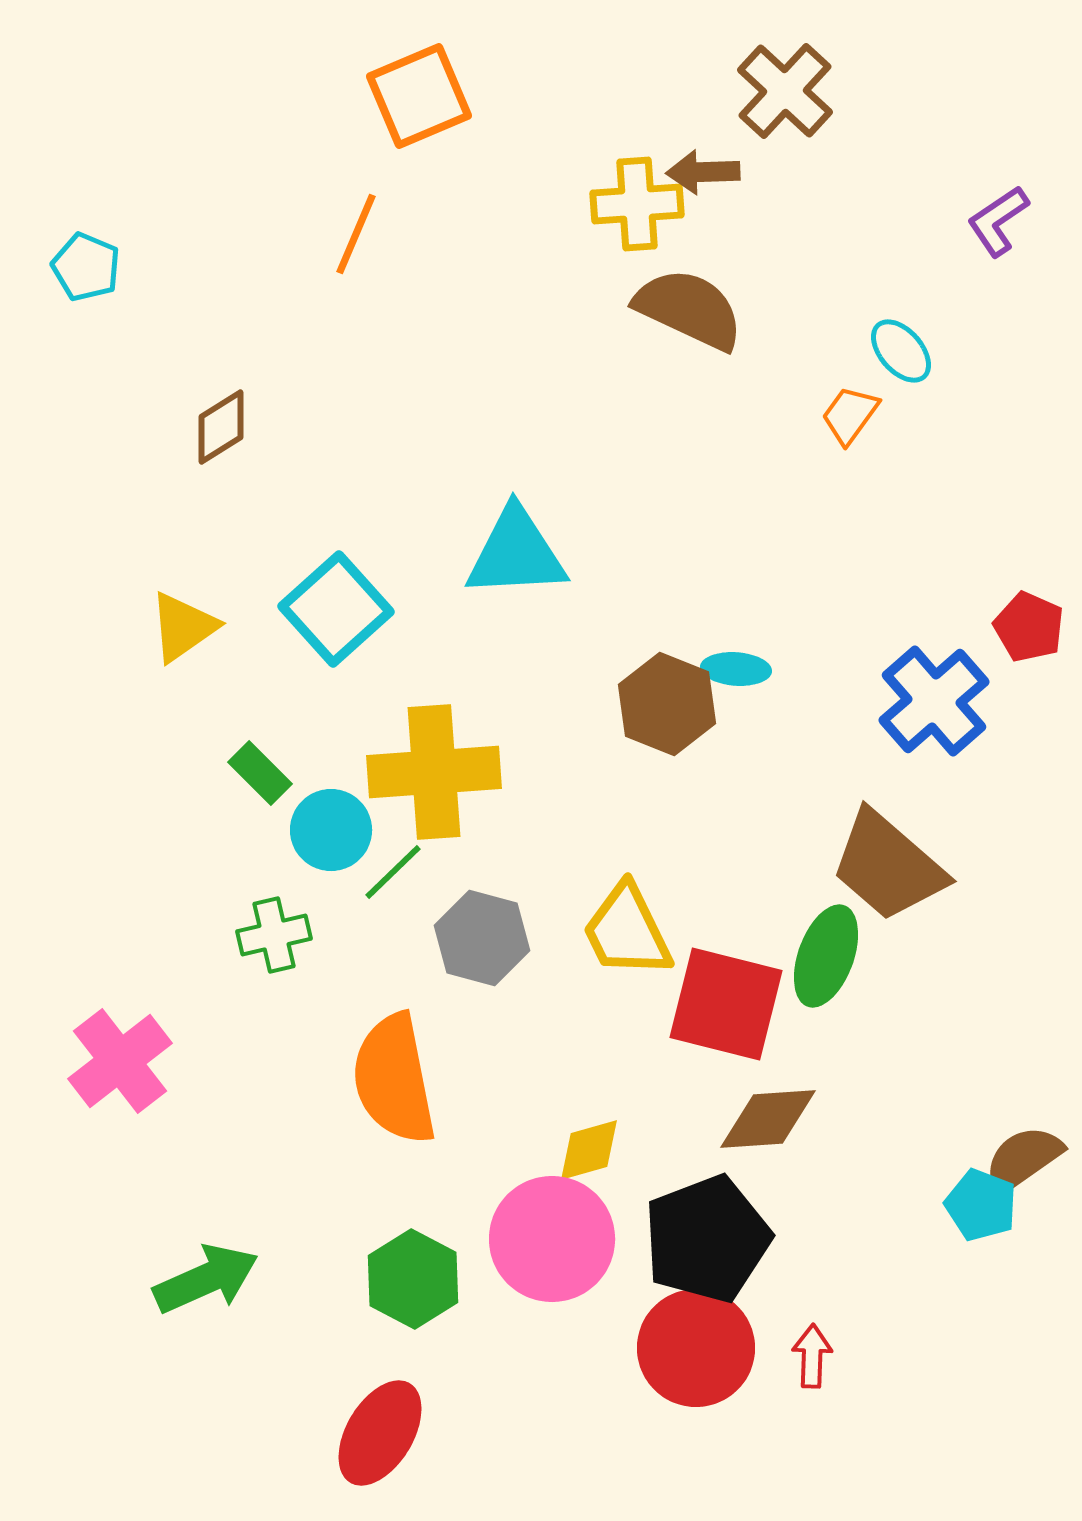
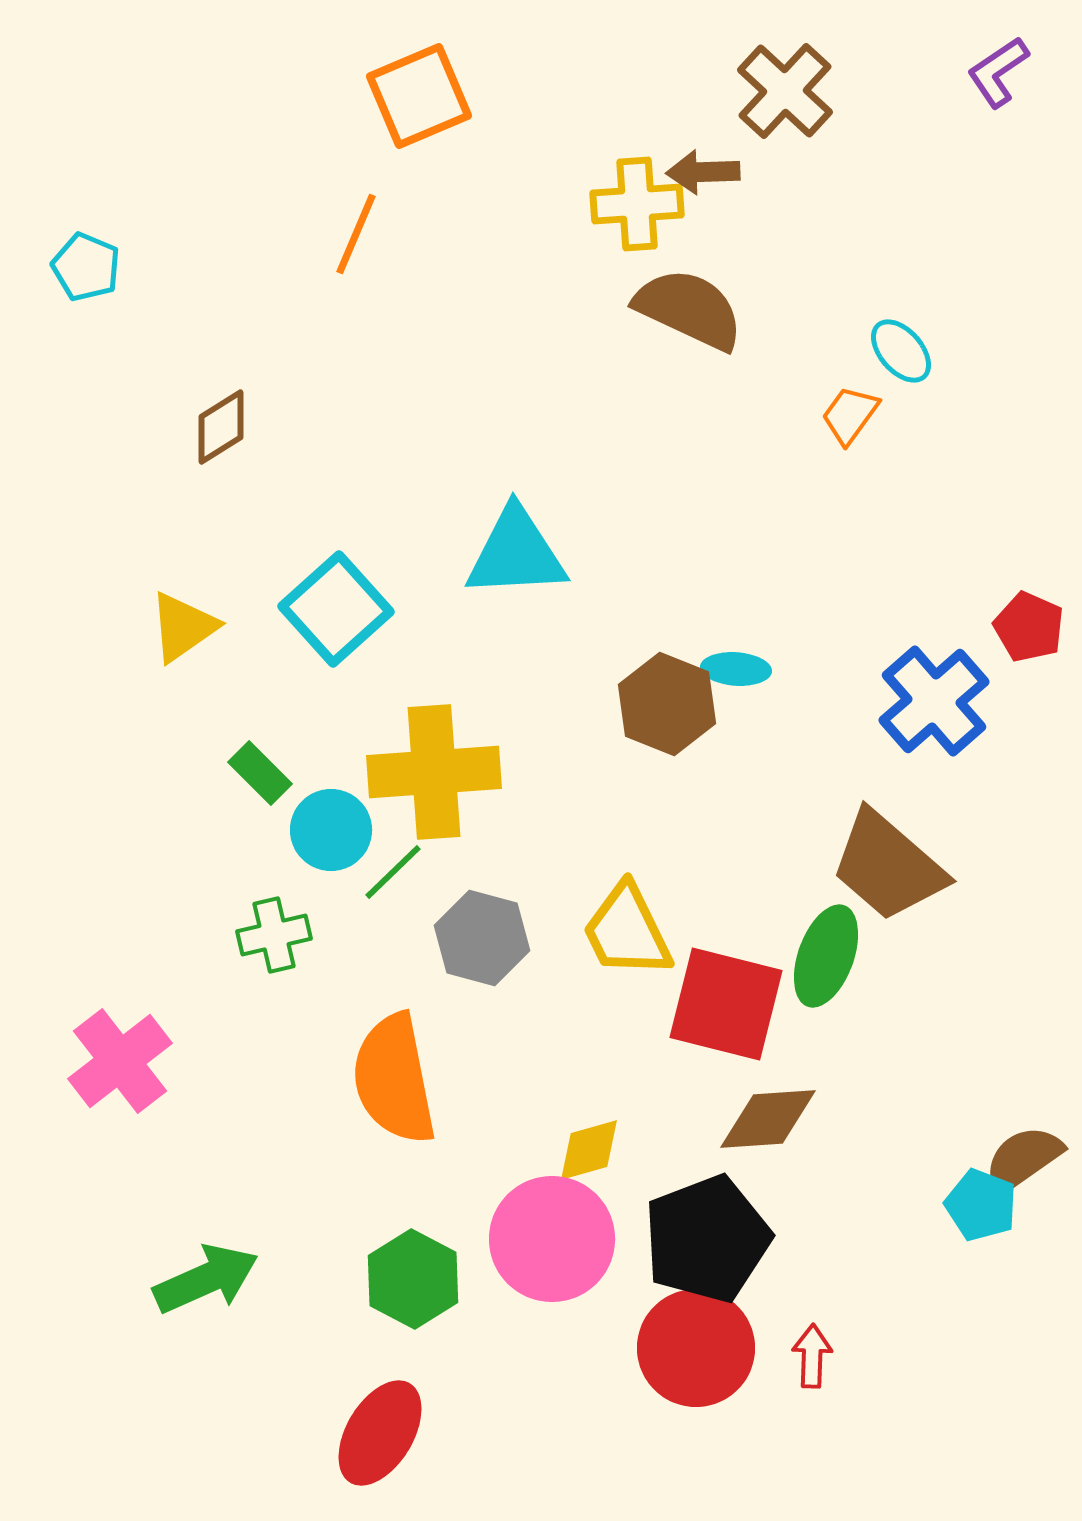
purple L-shape at (998, 221): moved 149 px up
